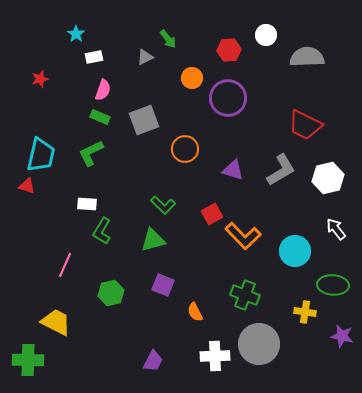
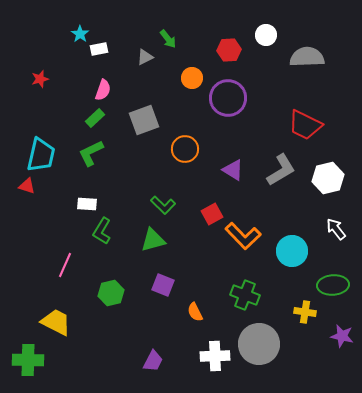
cyan star at (76, 34): moved 4 px right
white rectangle at (94, 57): moved 5 px right, 8 px up
green rectangle at (100, 117): moved 5 px left, 1 px down; rotated 66 degrees counterclockwise
purple triangle at (233, 170): rotated 15 degrees clockwise
cyan circle at (295, 251): moved 3 px left
green ellipse at (333, 285): rotated 8 degrees counterclockwise
